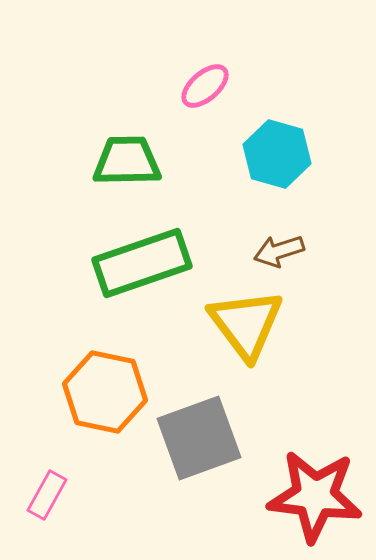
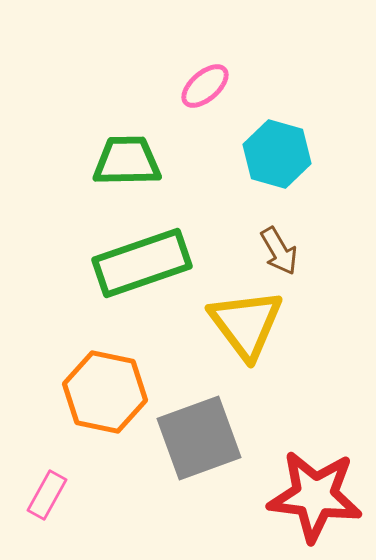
brown arrow: rotated 102 degrees counterclockwise
